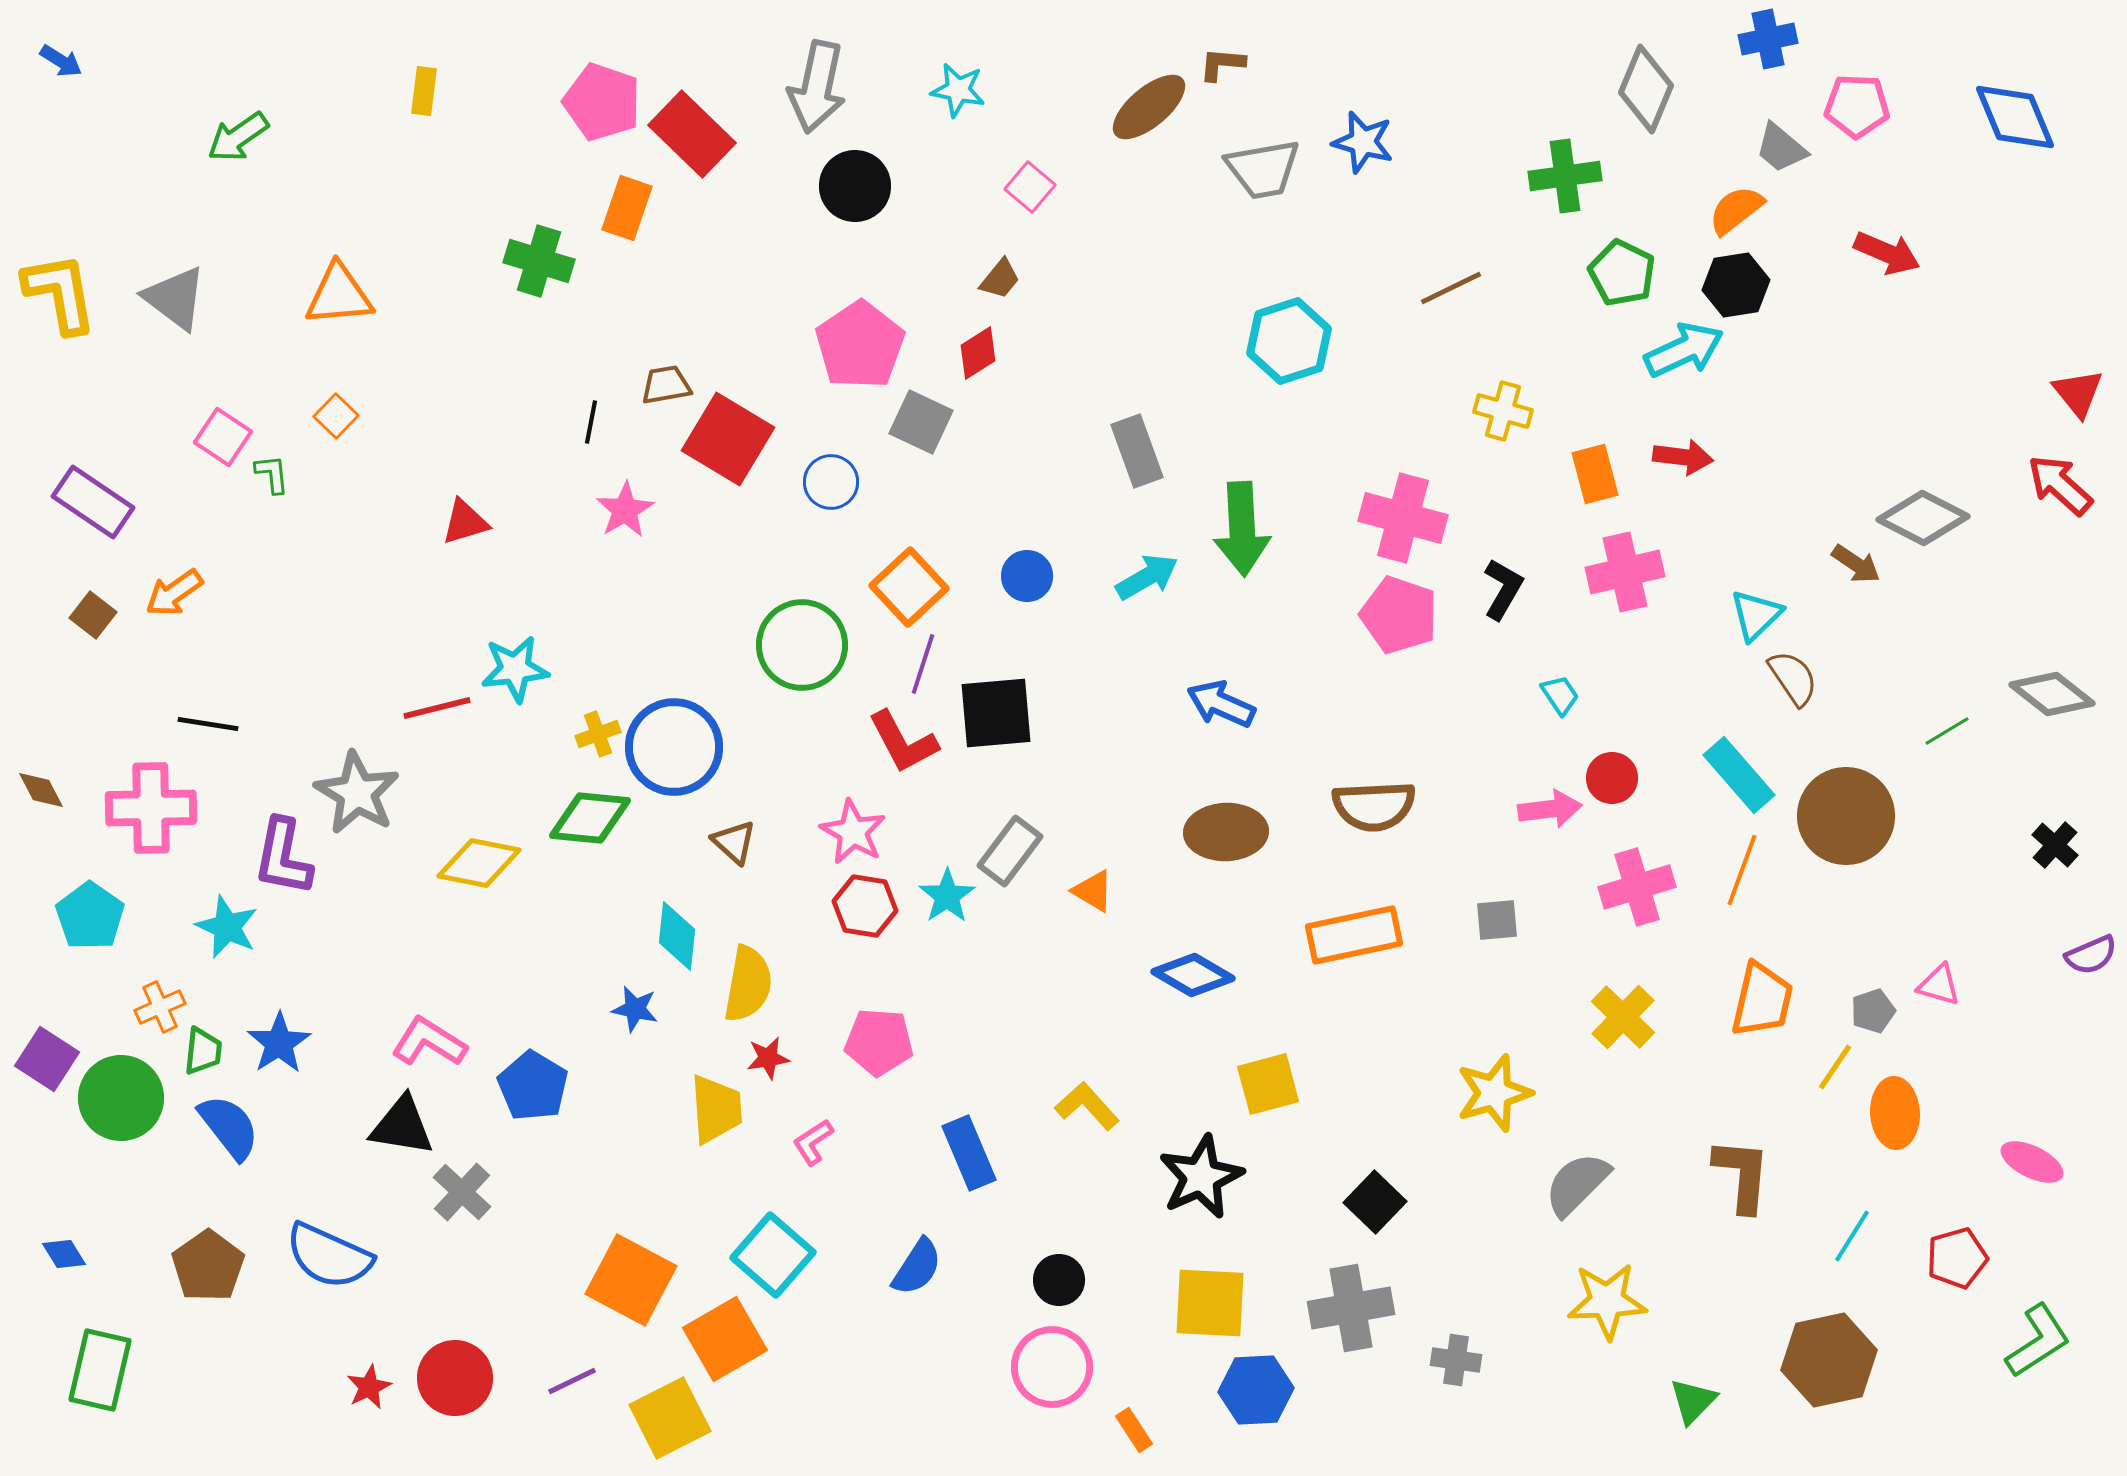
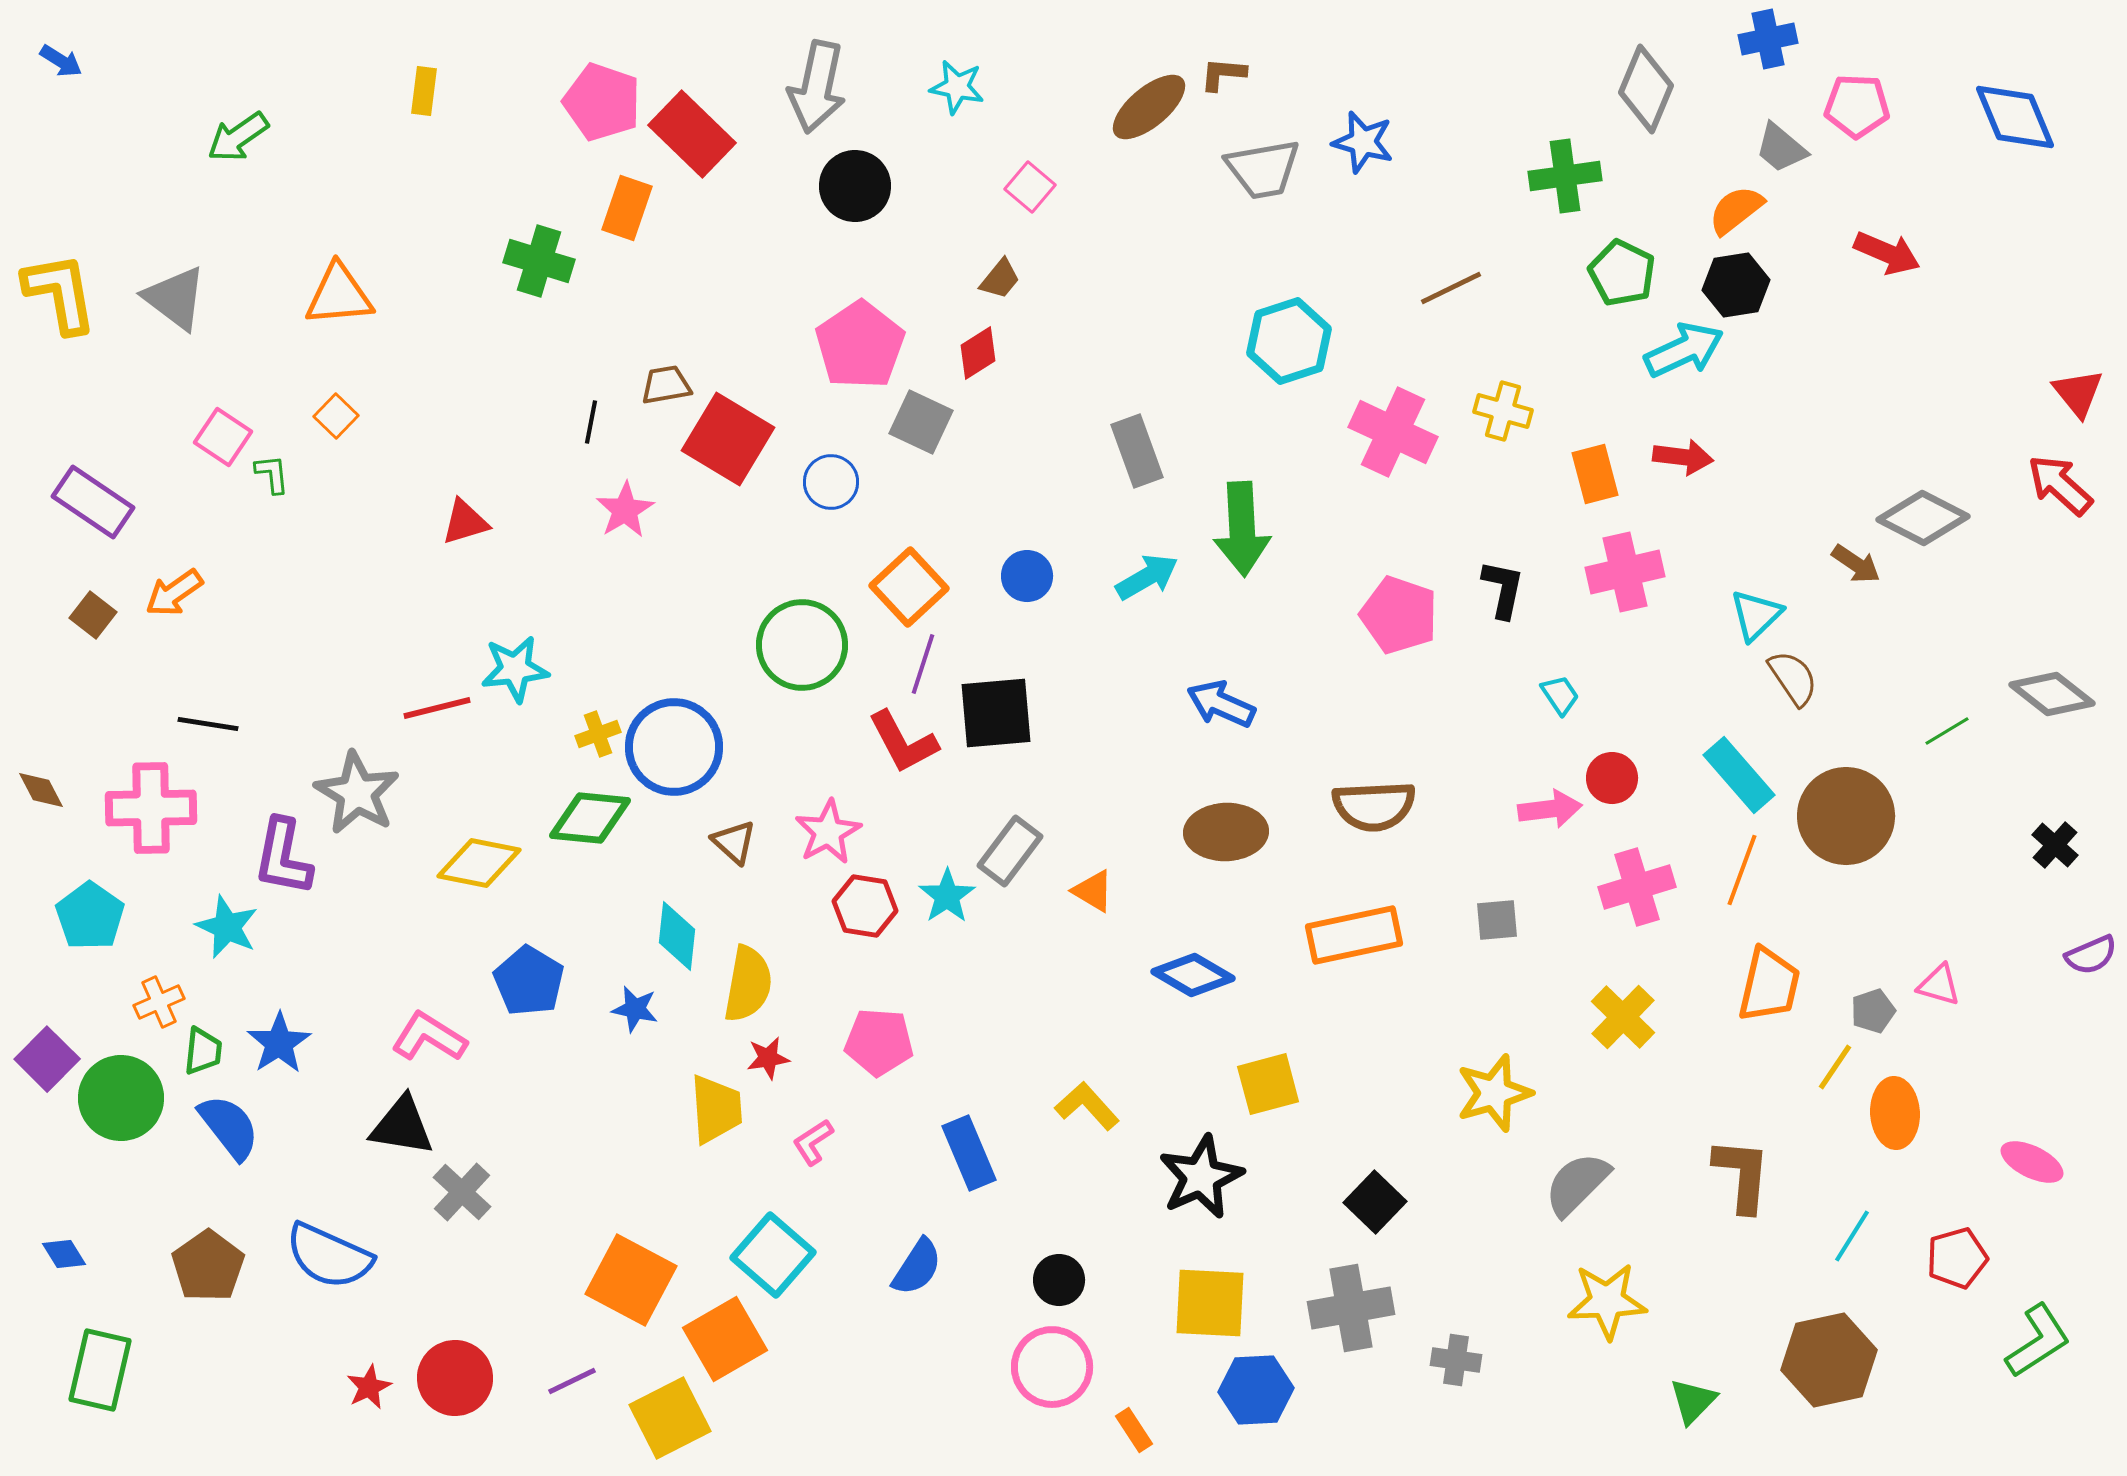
brown L-shape at (1222, 64): moved 1 px right, 10 px down
cyan star at (958, 90): moved 1 px left, 3 px up
pink cross at (1403, 518): moved 10 px left, 86 px up; rotated 10 degrees clockwise
black L-shape at (1503, 589): rotated 18 degrees counterclockwise
pink star at (853, 832): moved 25 px left; rotated 14 degrees clockwise
orange trapezoid at (1762, 1000): moved 7 px right, 15 px up
orange cross at (160, 1007): moved 1 px left, 5 px up
pink L-shape at (429, 1042): moved 5 px up
purple square at (47, 1059): rotated 12 degrees clockwise
blue pentagon at (533, 1086): moved 4 px left, 105 px up
